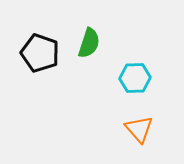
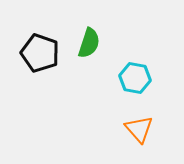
cyan hexagon: rotated 12 degrees clockwise
